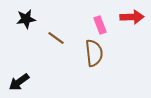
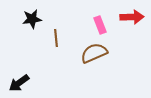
black star: moved 6 px right
brown line: rotated 48 degrees clockwise
brown semicircle: rotated 108 degrees counterclockwise
black arrow: moved 1 px down
